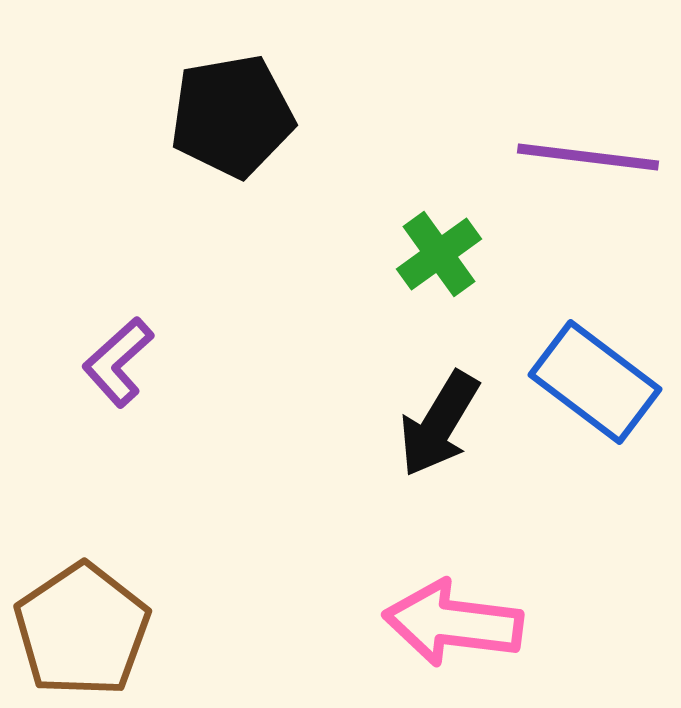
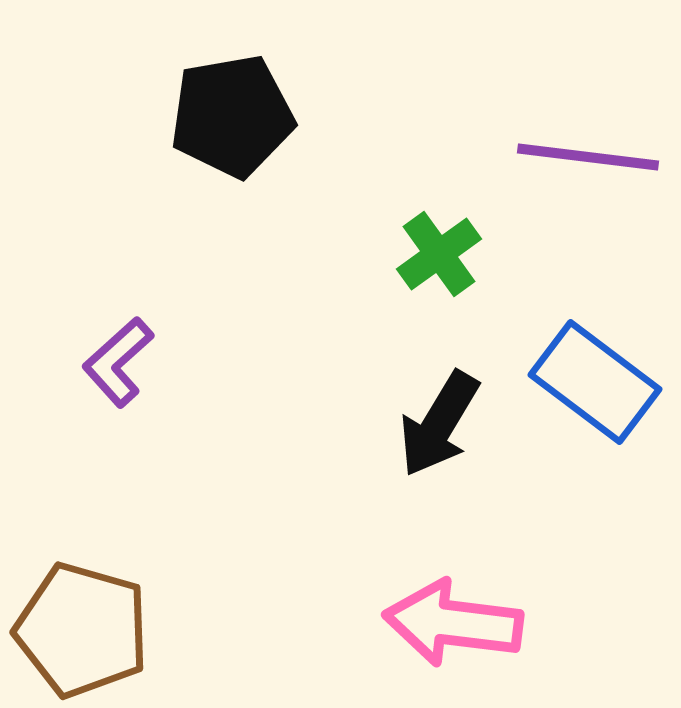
brown pentagon: rotated 22 degrees counterclockwise
